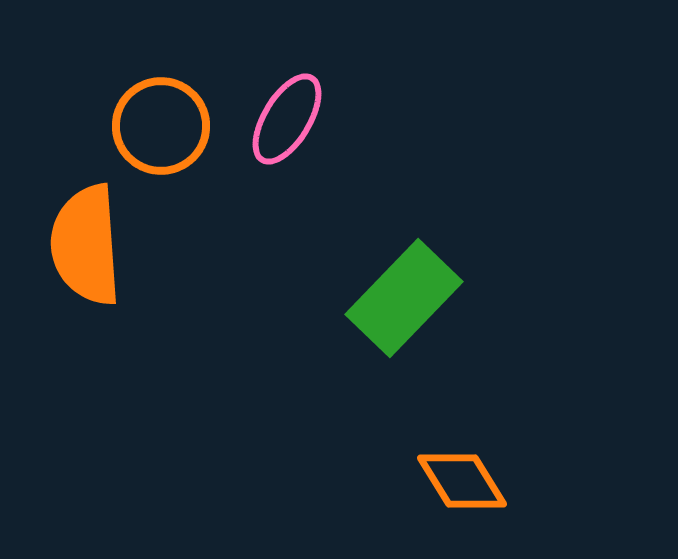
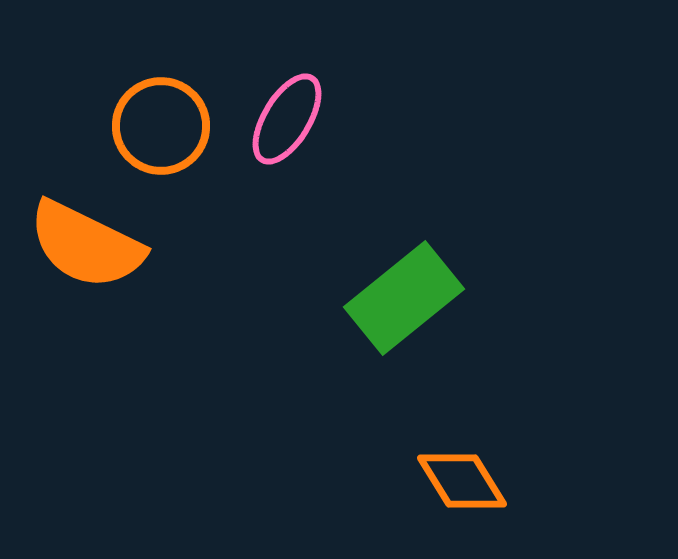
orange semicircle: rotated 60 degrees counterclockwise
green rectangle: rotated 7 degrees clockwise
